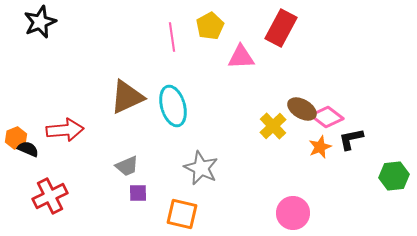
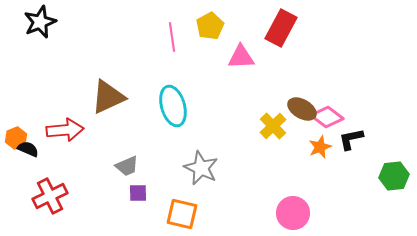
brown triangle: moved 19 px left
